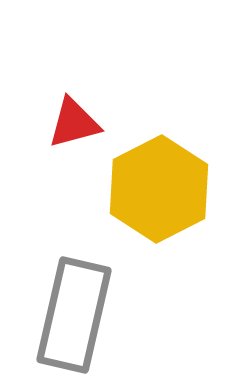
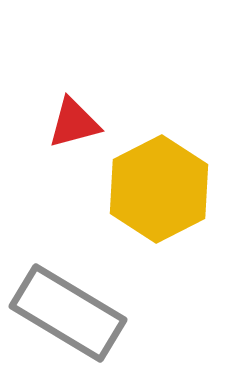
gray rectangle: moved 6 px left, 2 px up; rotated 72 degrees counterclockwise
